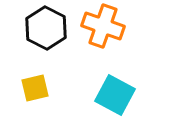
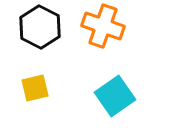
black hexagon: moved 6 px left, 1 px up
cyan square: moved 1 px down; rotated 27 degrees clockwise
